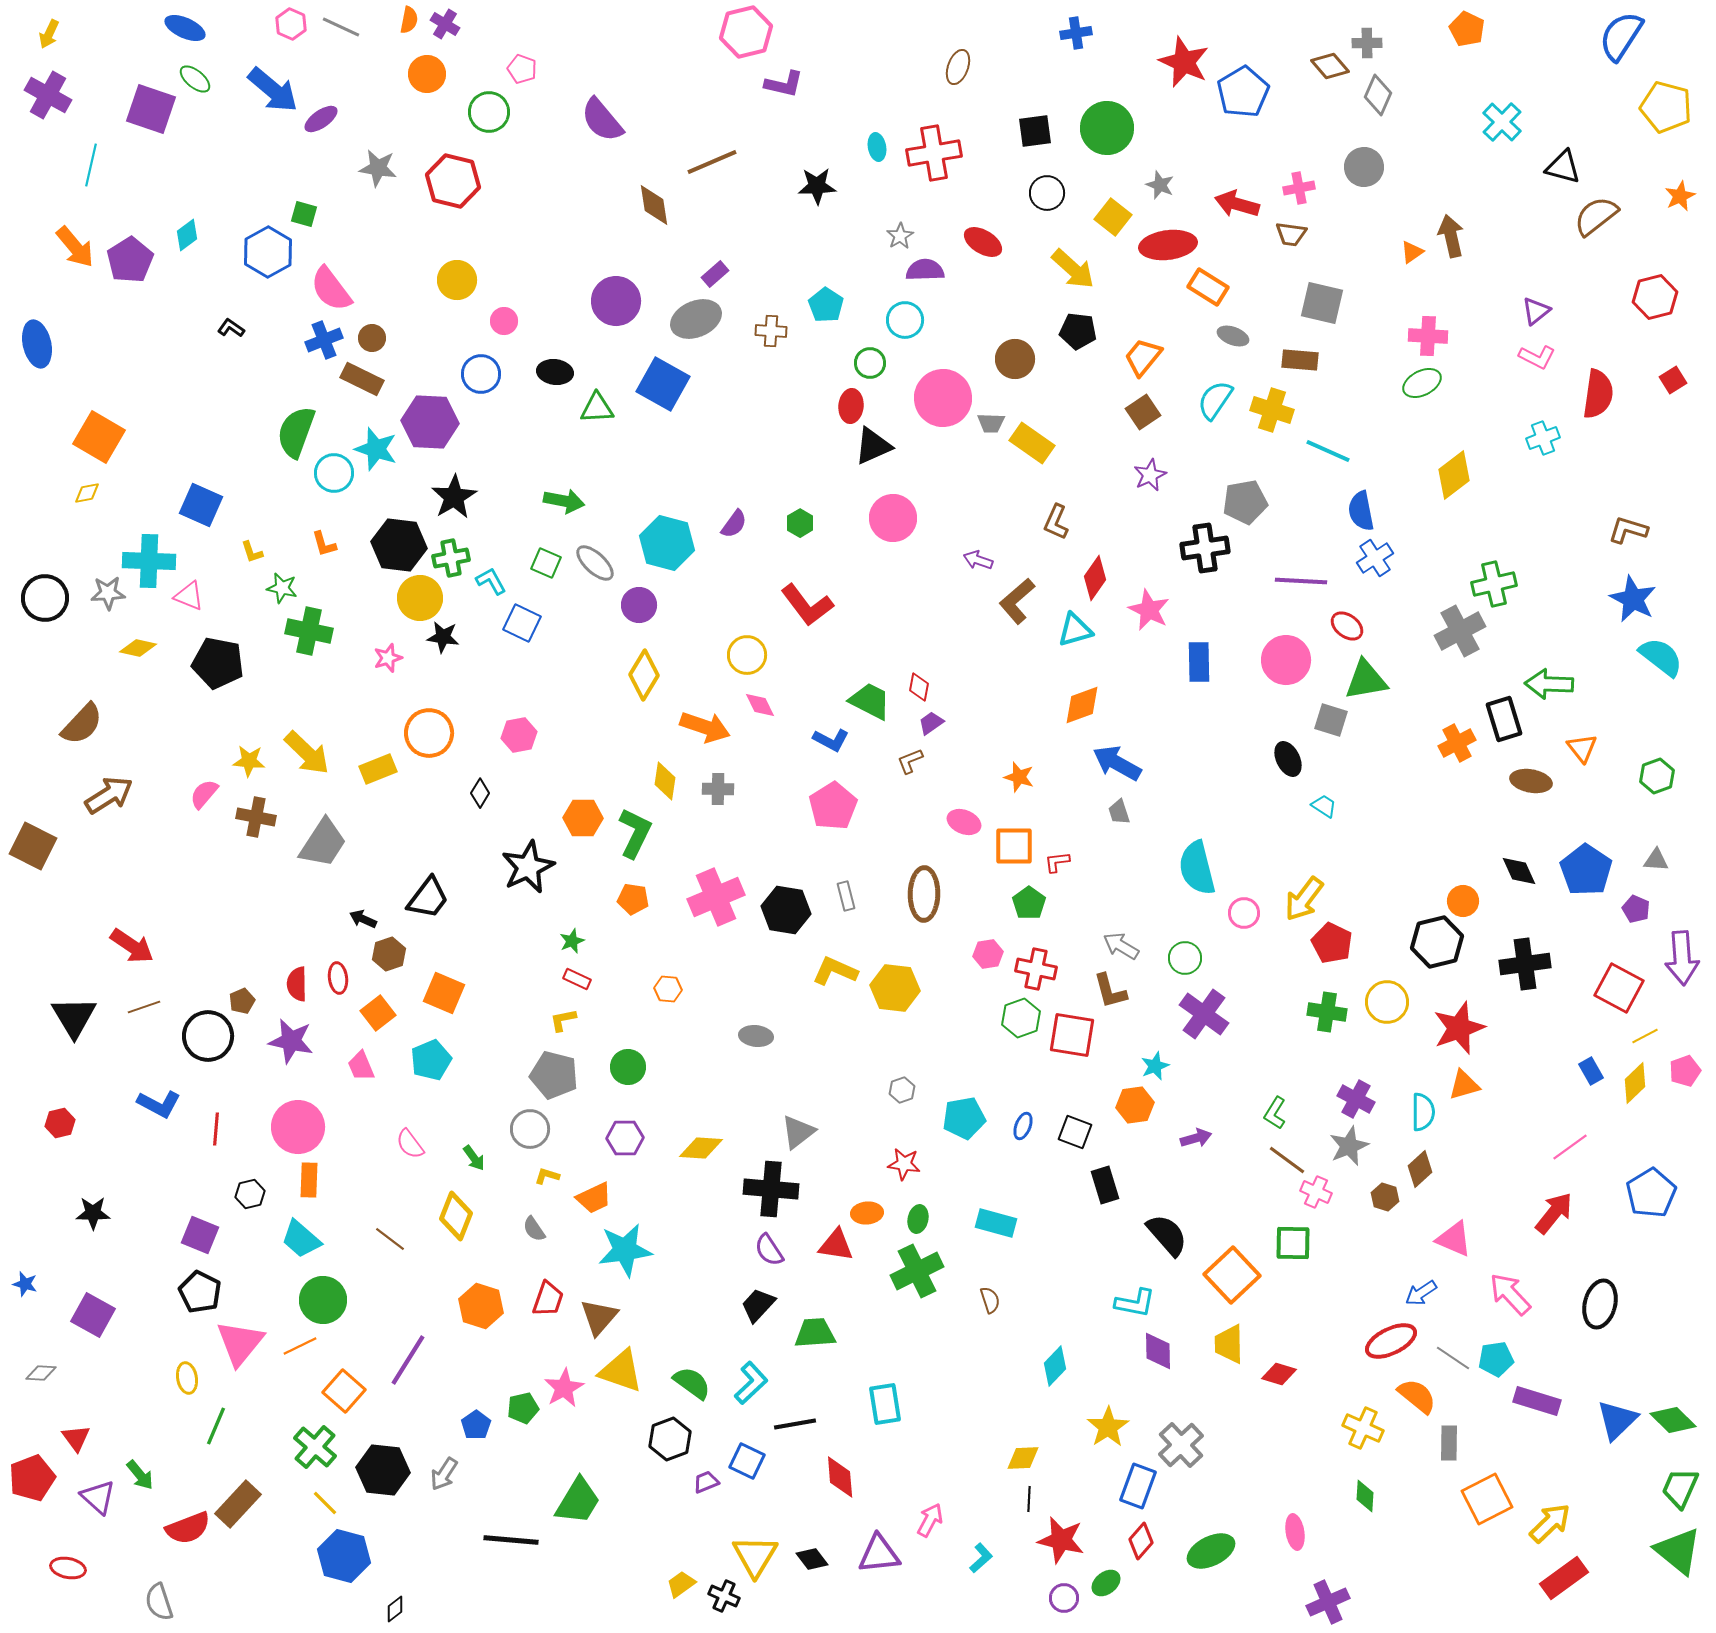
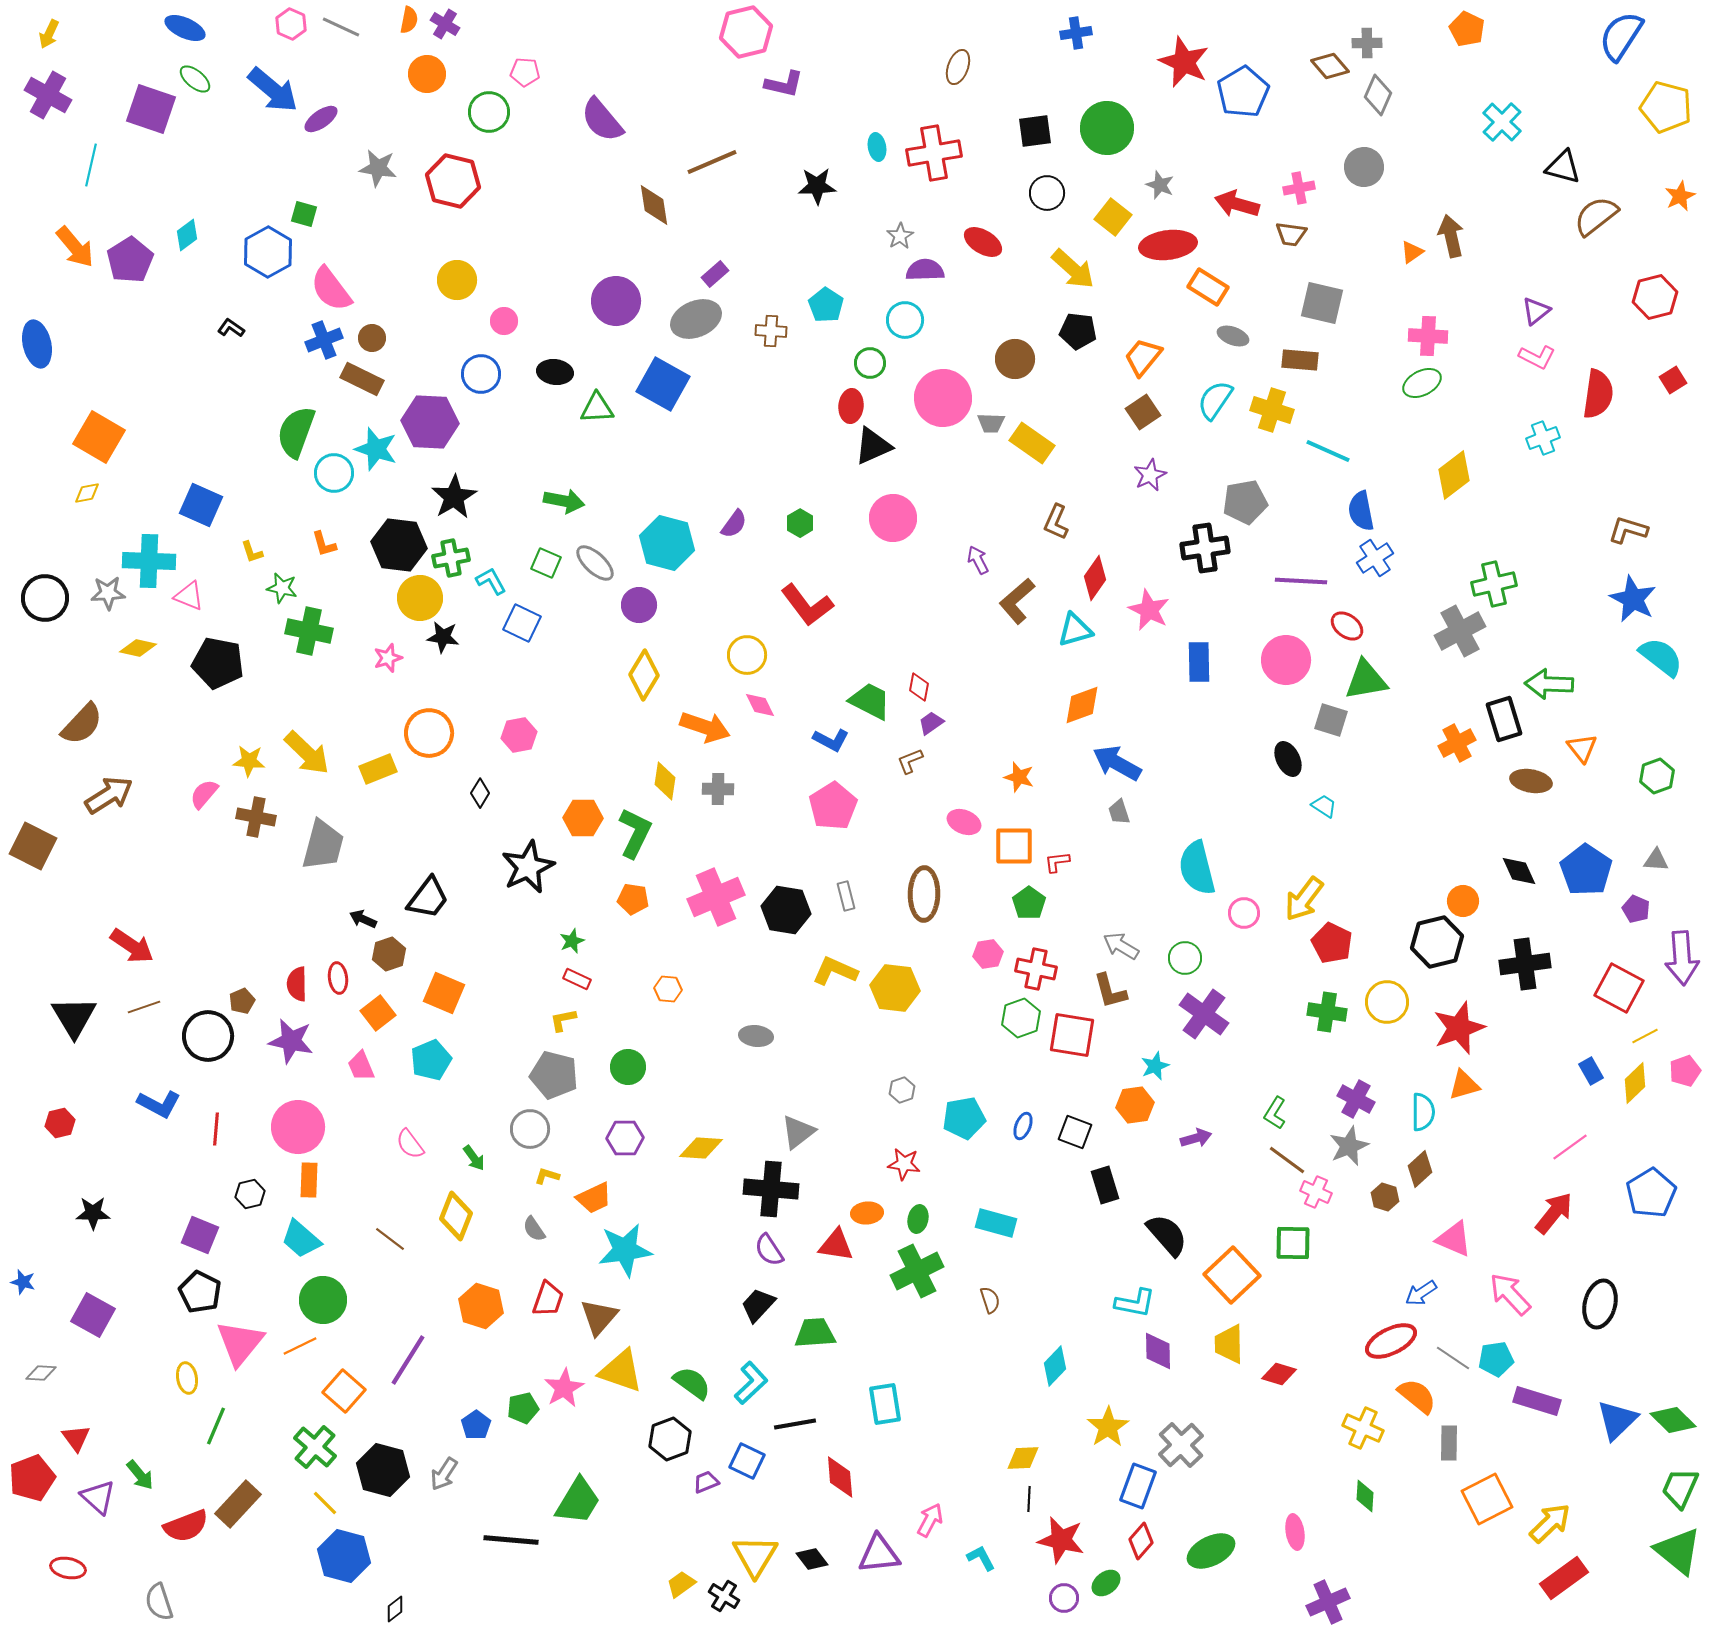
pink pentagon at (522, 69): moved 3 px right, 3 px down; rotated 16 degrees counterclockwise
purple arrow at (978, 560): rotated 44 degrees clockwise
gray trapezoid at (323, 843): moved 2 px down; rotated 18 degrees counterclockwise
blue star at (25, 1284): moved 2 px left, 2 px up
black hexagon at (383, 1470): rotated 9 degrees clockwise
red semicircle at (188, 1528): moved 2 px left, 2 px up
cyan L-shape at (981, 1558): rotated 76 degrees counterclockwise
black cross at (724, 1596): rotated 8 degrees clockwise
